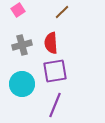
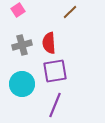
brown line: moved 8 px right
red semicircle: moved 2 px left
